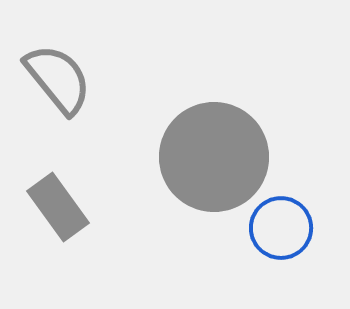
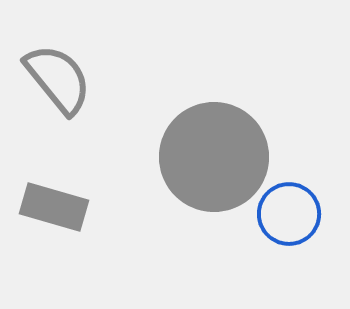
gray rectangle: moved 4 px left; rotated 38 degrees counterclockwise
blue circle: moved 8 px right, 14 px up
